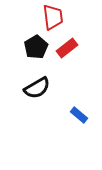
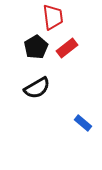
blue rectangle: moved 4 px right, 8 px down
